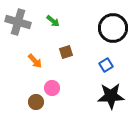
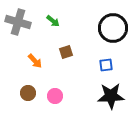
blue square: rotated 24 degrees clockwise
pink circle: moved 3 px right, 8 px down
brown circle: moved 8 px left, 9 px up
